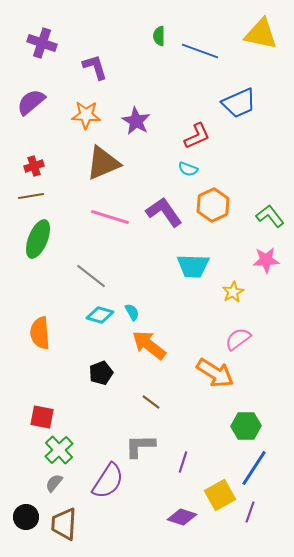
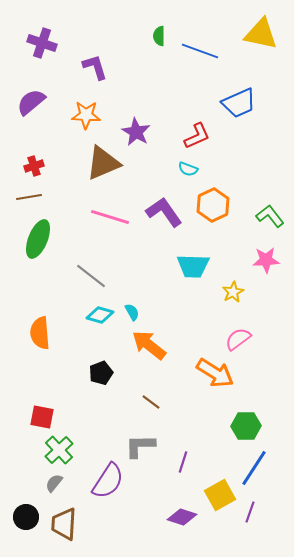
purple star at (136, 121): moved 11 px down
brown line at (31, 196): moved 2 px left, 1 px down
